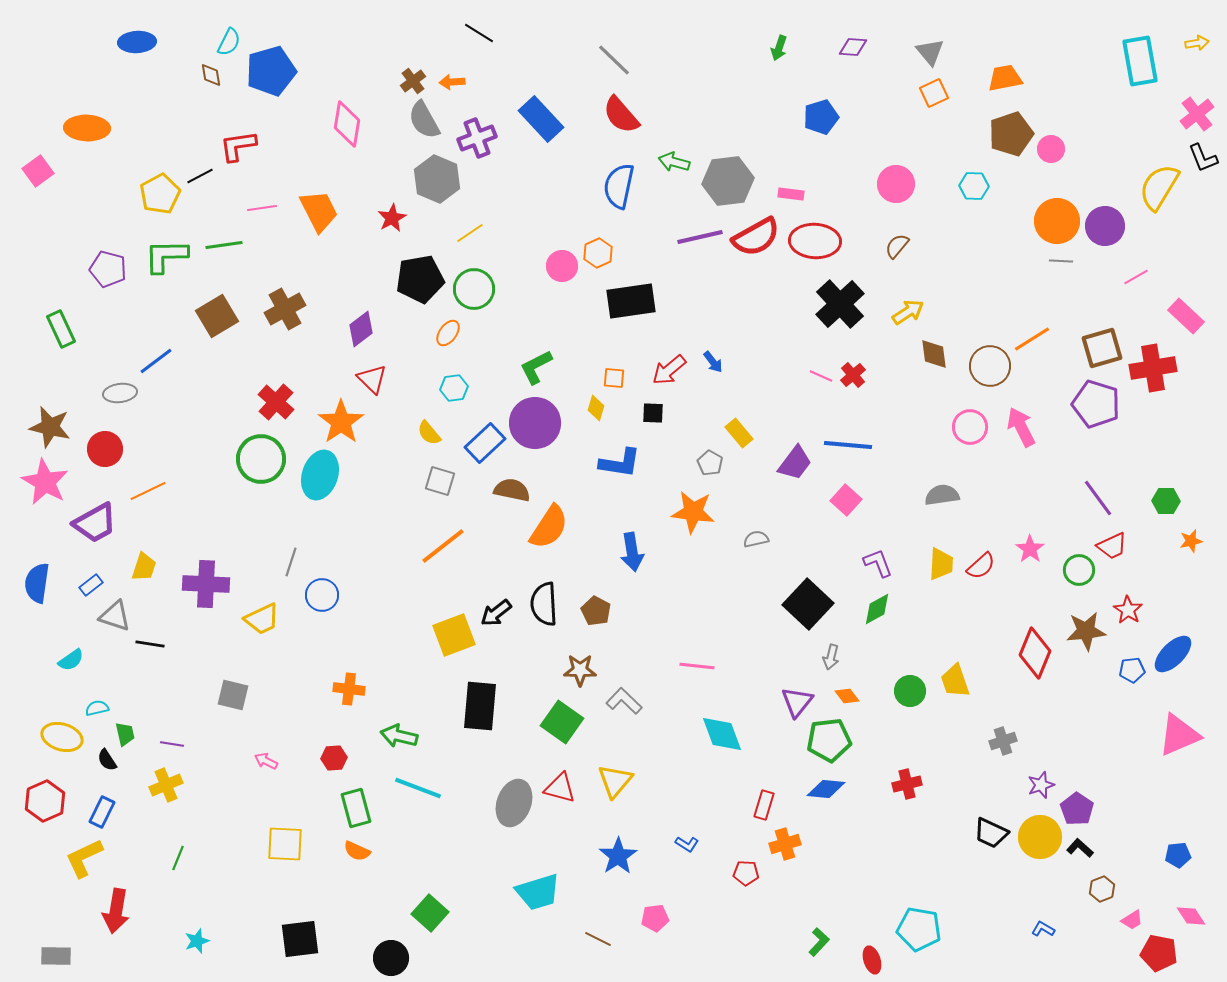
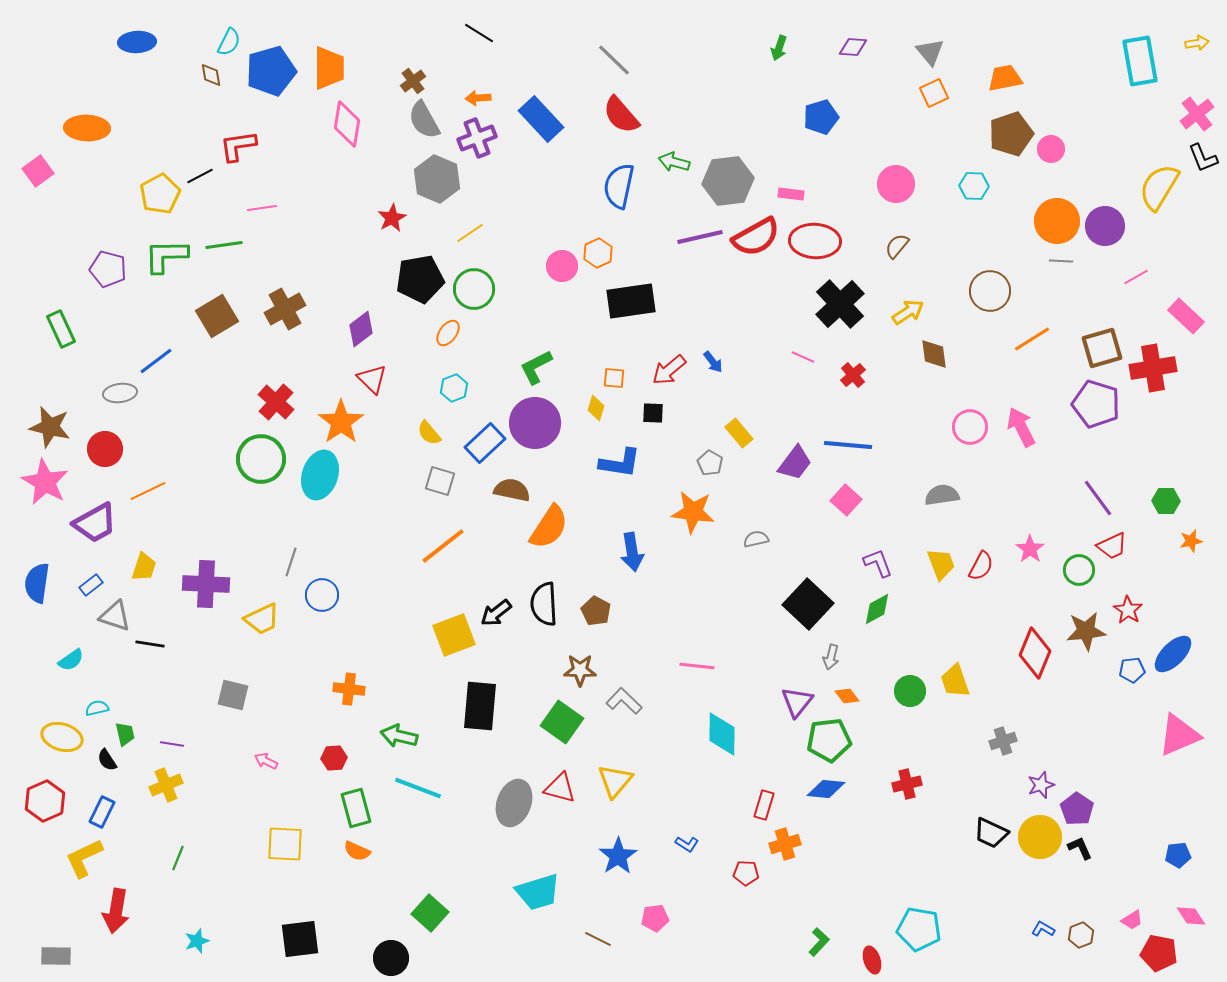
orange arrow at (452, 82): moved 26 px right, 16 px down
orange trapezoid at (319, 211): moved 10 px right, 143 px up; rotated 27 degrees clockwise
brown circle at (990, 366): moved 75 px up
pink line at (821, 376): moved 18 px left, 19 px up
cyan hexagon at (454, 388): rotated 12 degrees counterclockwise
yellow trapezoid at (941, 564): rotated 24 degrees counterclockwise
red semicircle at (981, 566): rotated 20 degrees counterclockwise
cyan diamond at (722, 734): rotated 21 degrees clockwise
black L-shape at (1080, 848): rotated 24 degrees clockwise
brown hexagon at (1102, 889): moved 21 px left, 46 px down
